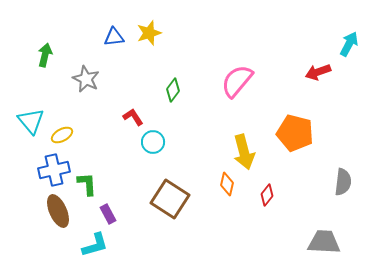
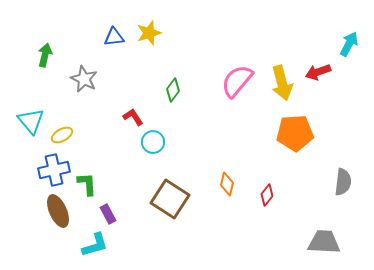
gray star: moved 2 px left
orange pentagon: rotated 18 degrees counterclockwise
yellow arrow: moved 38 px right, 69 px up
